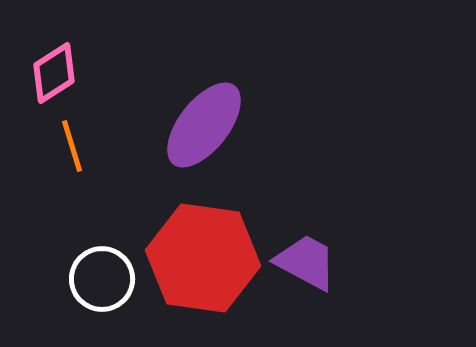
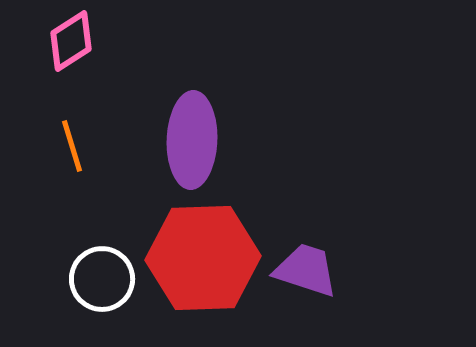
pink diamond: moved 17 px right, 32 px up
purple ellipse: moved 12 px left, 15 px down; rotated 36 degrees counterclockwise
red hexagon: rotated 10 degrees counterclockwise
purple trapezoid: moved 8 px down; rotated 10 degrees counterclockwise
